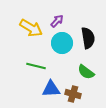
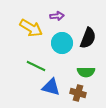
purple arrow: moved 5 px up; rotated 40 degrees clockwise
black semicircle: rotated 30 degrees clockwise
green line: rotated 12 degrees clockwise
green semicircle: rotated 36 degrees counterclockwise
blue triangle: moved 2 px up; rotated 18 degrees clockwise
brown cross: moved 5 px right, 1 px up
